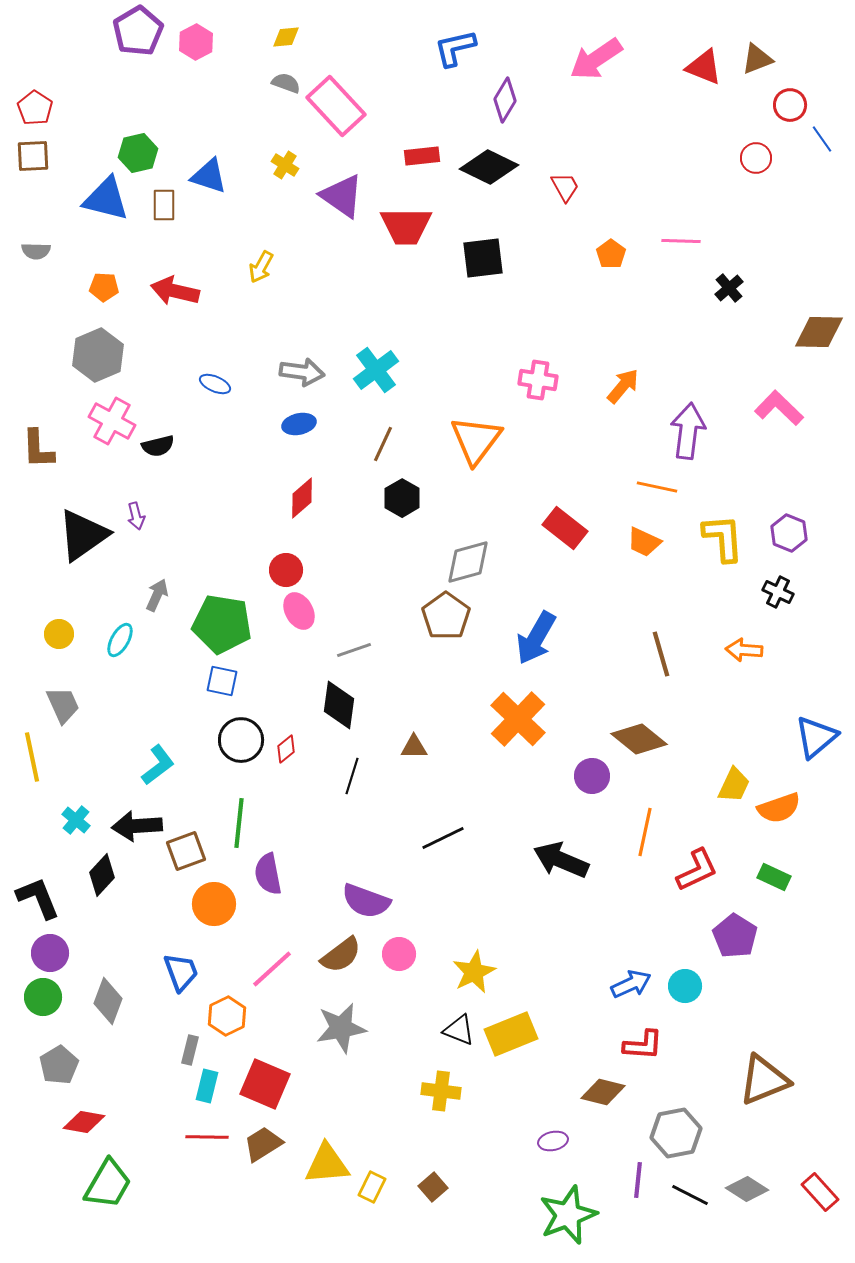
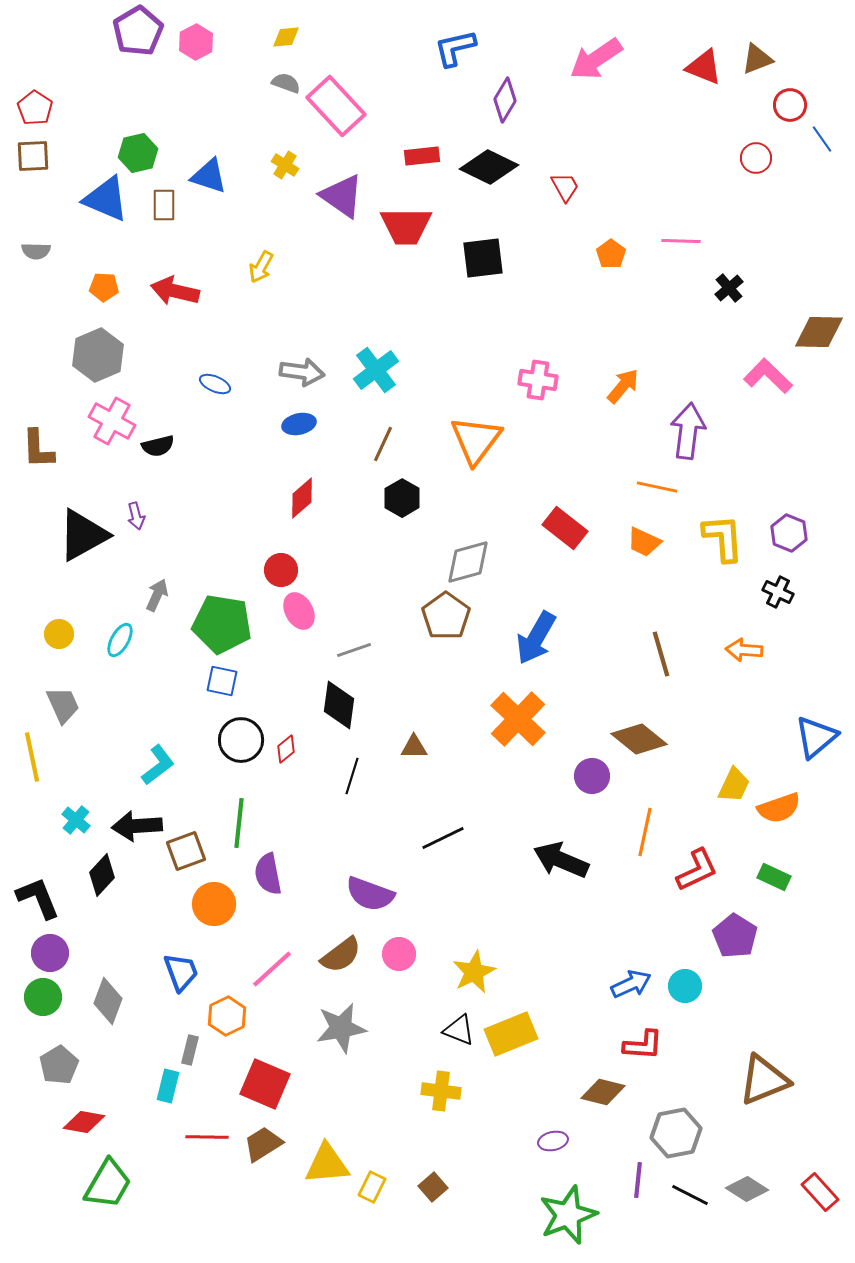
blue triangle at (106, 199): rotated 9 degrees clockwise
pink L-shape at (779, 408): moved 11 px left, 32 px up
black triangle at (83, 535): rotated 6 degrees clockwise
red circle at (286, 570): moved 5 px left
purple semicircle at (366, 901): moved 4 px right, 7 px up
cyan rectangle at (207, 1086): moved 39 px left
